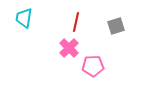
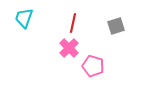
cyan trapezoid: rotated 10 degrees clockwise
red line: moved 3 px left, 1 px down
pink pentagon: rotated 20 degrees clockwise
